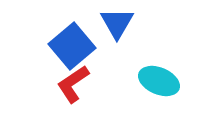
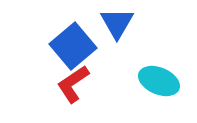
blue square: moved 1 px right
